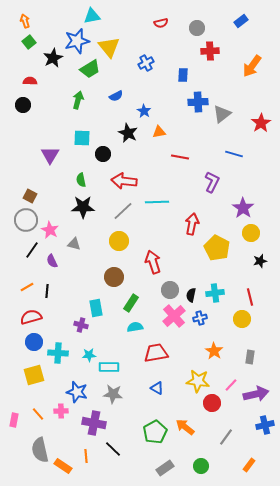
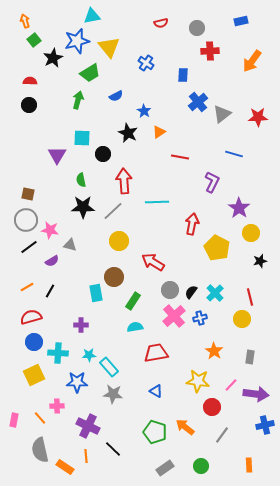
blue rectangle at (241, 21): rotated 24 degrees clockwise
green square at (29, 42): moved 5 px right, 2 px up
blue cross at (146, 63): rotated 28 degrees counterclockwise
orange arrow at (252, 66): moved 5 px up
green trapezoid at (90, 69): moved 4 px down
blue cross at (198, 102): rotated 36 degrees counterclockwise
black circle at (23, 105): moved 6 px right
red star at (261, 123): moved 3 px left, 6 px up; rotated 30 degrees clockwise
orange triangle at (159, 132): rotated 24 degrees counterclockwise
purple triangle at (50, 155): moved 7 px right
red arrow at (124, 181): rotated 80 degrees clockwise
brown square at (30, 196): moved 2 px left, 2 px up; rotated 16 degrees counterclockwise
purple star at (243, 208): moved 4 px left
gray line at (123, 211): moved 10 px left
pink star at (50, 230): rotated 18 degrees counterclockwise
gray triangle at (74, 244): moved 4 px left, 1 px down
black line at (32, 250): moved 3 px left, 3 px up; rotated 18 degrees clockwise
purple semicircle at (52, 261): rotated 96 degrees counterclockwise
red arrow at (153, 262): rotated 40 degrees counterclockwise
black line at (47, 291): moved 3 px right; rotated 24 degrees clockwise
cyan cross at (215, 293): rotated 36 degrees counterclockwise
black semicircle at (191, 295): moved 3 px up; rotated 24 degrees clockwise
green rectangle at (131, 303): moved 2 px right, 2 px up
cyan rectangle at (96, 308): moved 15 px up
purple cross at (81, 325): rotated 16 degrees counterclockwise
cyan rectangle at (109, 367): rotated 48 degrees clockwise
yellow square at (34, 375): rotated 10 degrees counterclockwise
blue triangle at (157, 388): moved 1 px left, 3 px down
blue star at (77, 392): moved 10 px up; rotated 15 degrees counterclockwise
purple arrow at (256, 394): rotated 20 degrees clockwise
red circle at (212, 403): moved 4 px down
pink cross at (61, 411): moved 4 px left, 5 px up
orange line at (38, 414): moved 2 px right, 4 px down
purple cross at (94, 423): moved 6 px left, 3 px down; rotated 15 degrees clockwise
green pentagon at (155, 432): rotated 25 degrees counterclockwise
gray line at (226, 437): moved 4 px left, 2 px up
orange rectangle at (249, 465): rotated 40 degrees counterclockwise
orange rectangle at (63, 466): moved 2 px right, 1 px down
